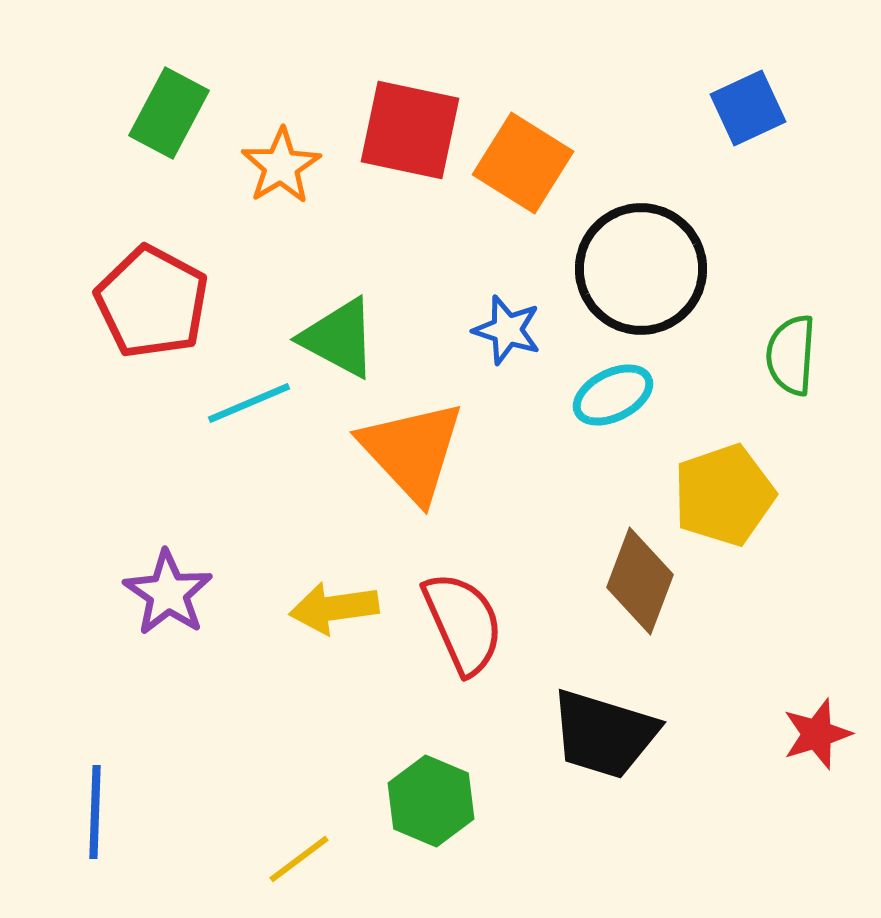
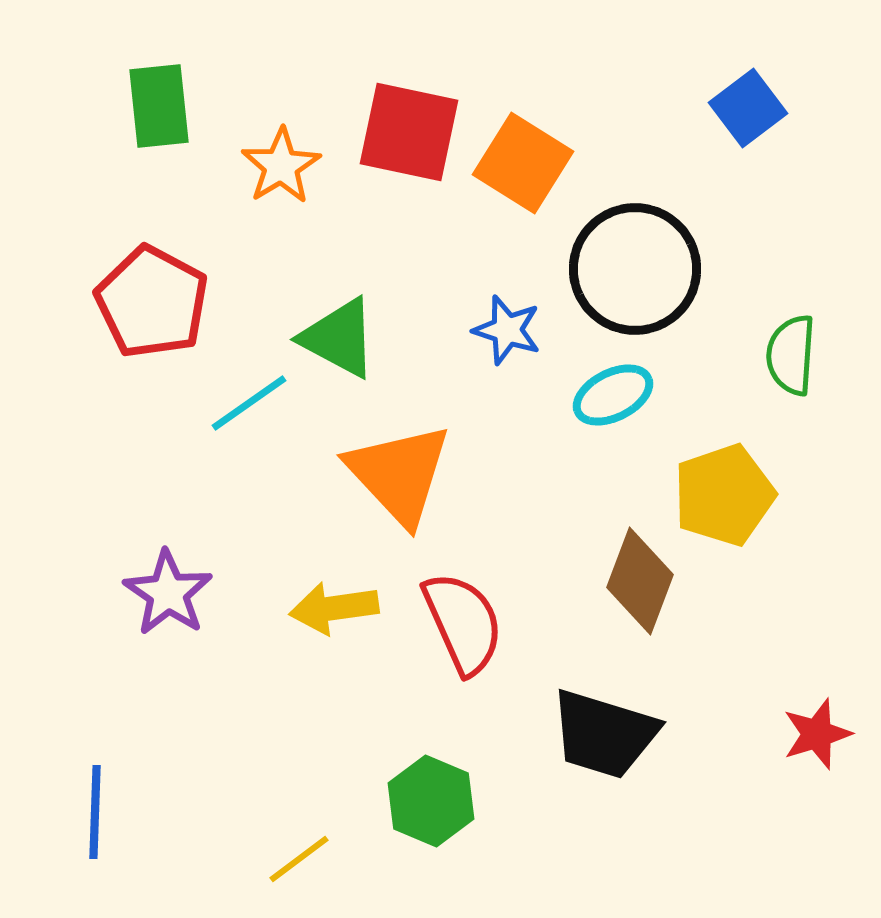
blue square: rotated 12 degrees counterclockwise
green rectangle: moved 10 px left, 7 px up; rotated 34 degrees counterclockwise
red square: moved 1 px left, 2 px down
black circle: moved 6 px left
cyan line: rotated 12 degrees counterclockwise
orange triangle: moved 13 px left, 23 px down
